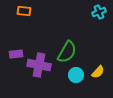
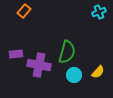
orange rectangle: rotated 56 degrees counterclockwise
green semicircle: rotated 15 degrees counterclockwise
cyan circle: moved 2 px left
